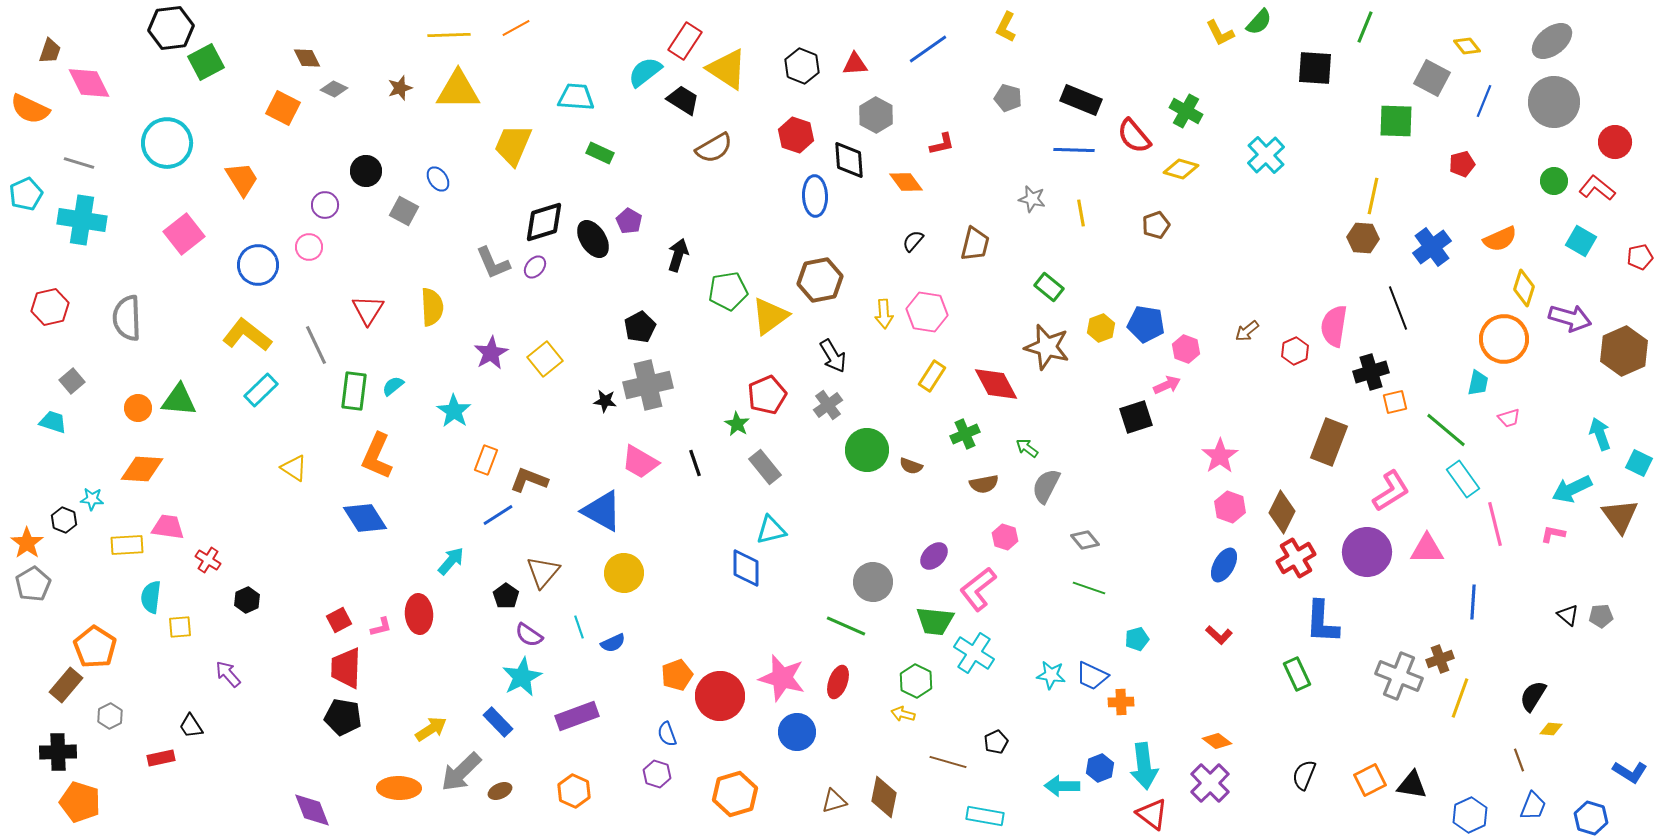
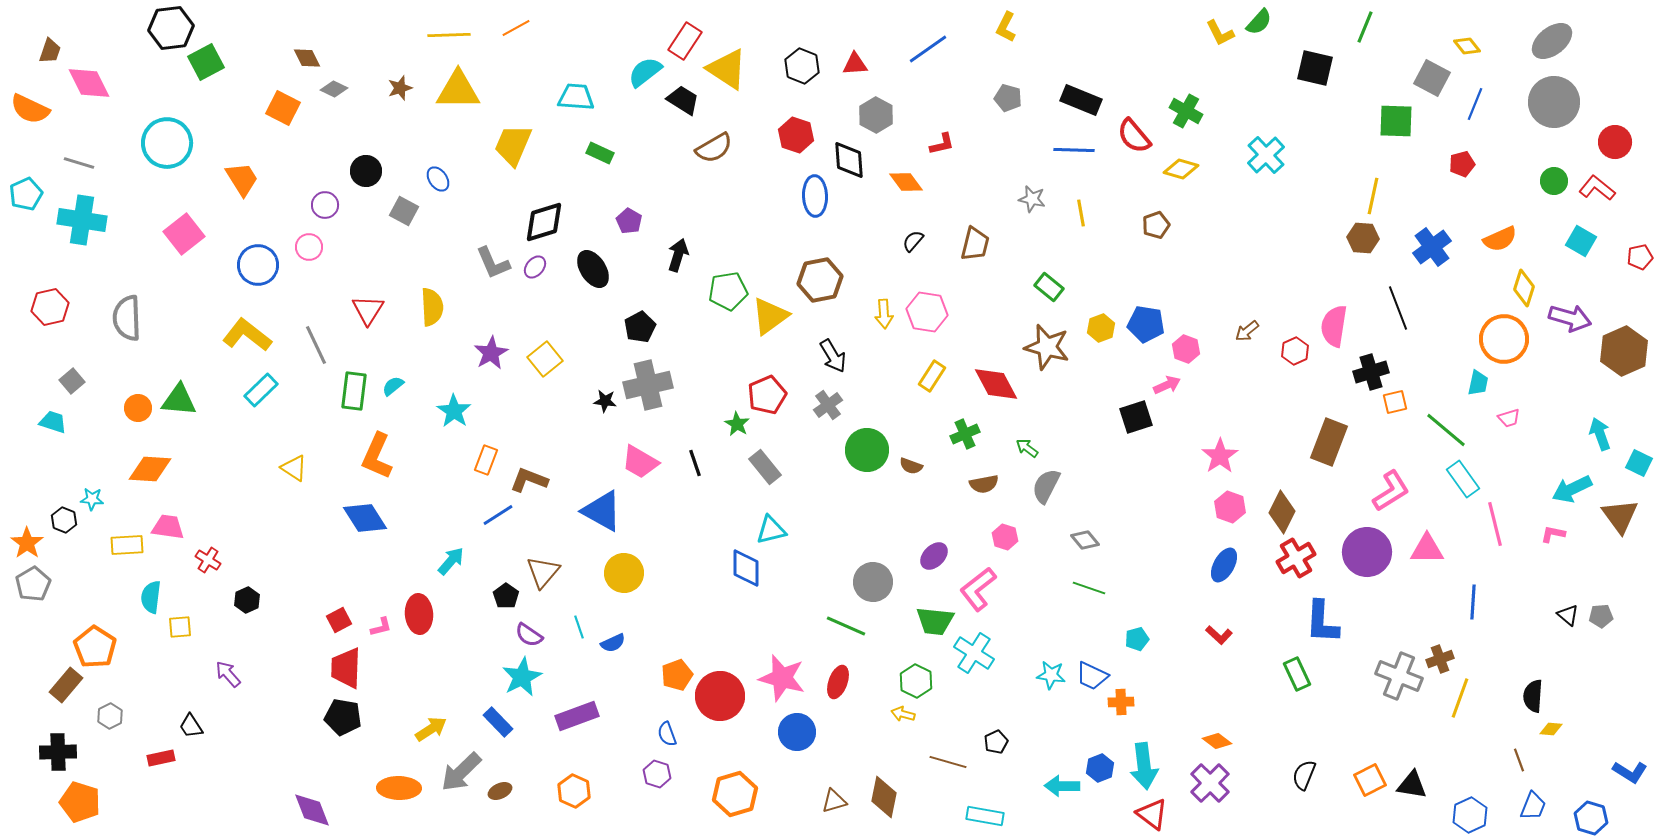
black square at (1315, 68): rotated 9 degrees clockwise
blue line at (1484, 101): moved 9 px left, 3 px down
black ellipse at (593, 239): moved 30 px down
orange diamond at (142, 469): moved 8 px right
black semicircle at (1533, 696): rotated 28 degrees counterclockwise
